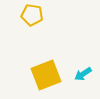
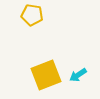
cyan arrow: moved 5 px left, 1 px down
